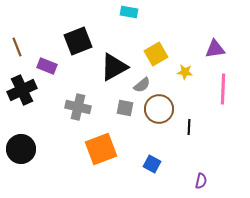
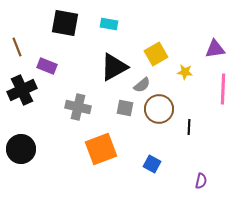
cyan rectangle: moved 20 px left, 12 px down
black square: moved 13 px left, 18 px up; rotated 32 degrees clockwise
